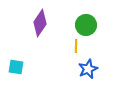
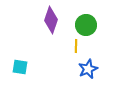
purple diamond: moved 11 px right, 3 px up; rotated 16 degrees counterclockwise
cyan square: moved 4 px right
